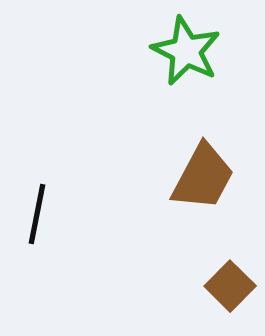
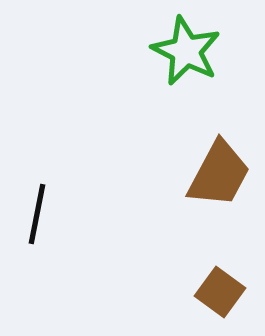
brown trapezoid: moved 16 px right, 3 px up
brown square: moved 10 px left, 6 px down; rotated 9 degrees counterclockwise
